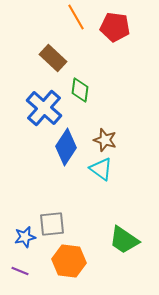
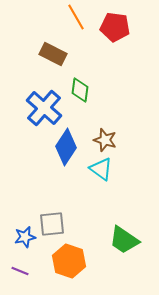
brown rectangle: moved 4 px up; rotated 16 degrees counterclockwise
orange hexagon: rotated 12 degrees clockwise
